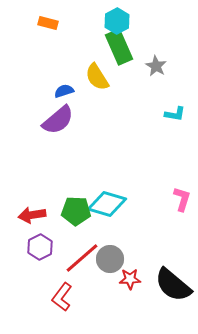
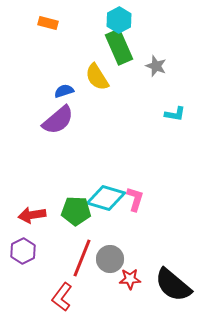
cyan hexagon: moved 2 px right, 1 px up
gray star: rotated 10 degrees counterclockwise
pink L-shape: moved 47 px left
cyan diamond: moved 1 px left, 6 px up
purple hexagon: moved 17 px left, 4 px down
red line: rotated 27 degrees counterclockwise
